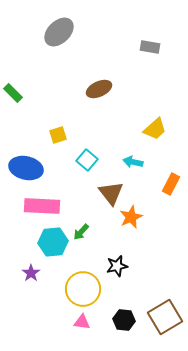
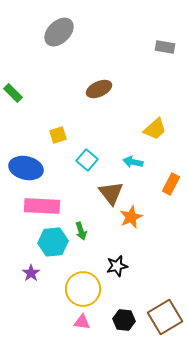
gray rectangle: moved 15 px right
green arrow: moved 1 px up; rotated 60 degrees counterclockwise
